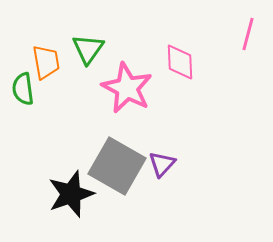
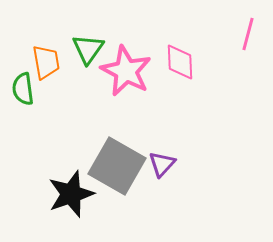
pink star: moved 1 px left, 17 px up
